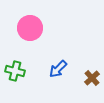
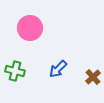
brown cross: moved 1 px right, 1 px up
